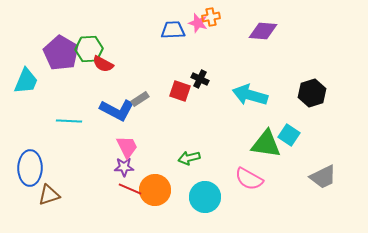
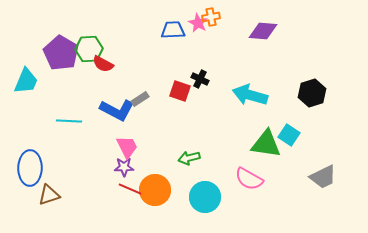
pink star: rotated 12 degrees clockwise
